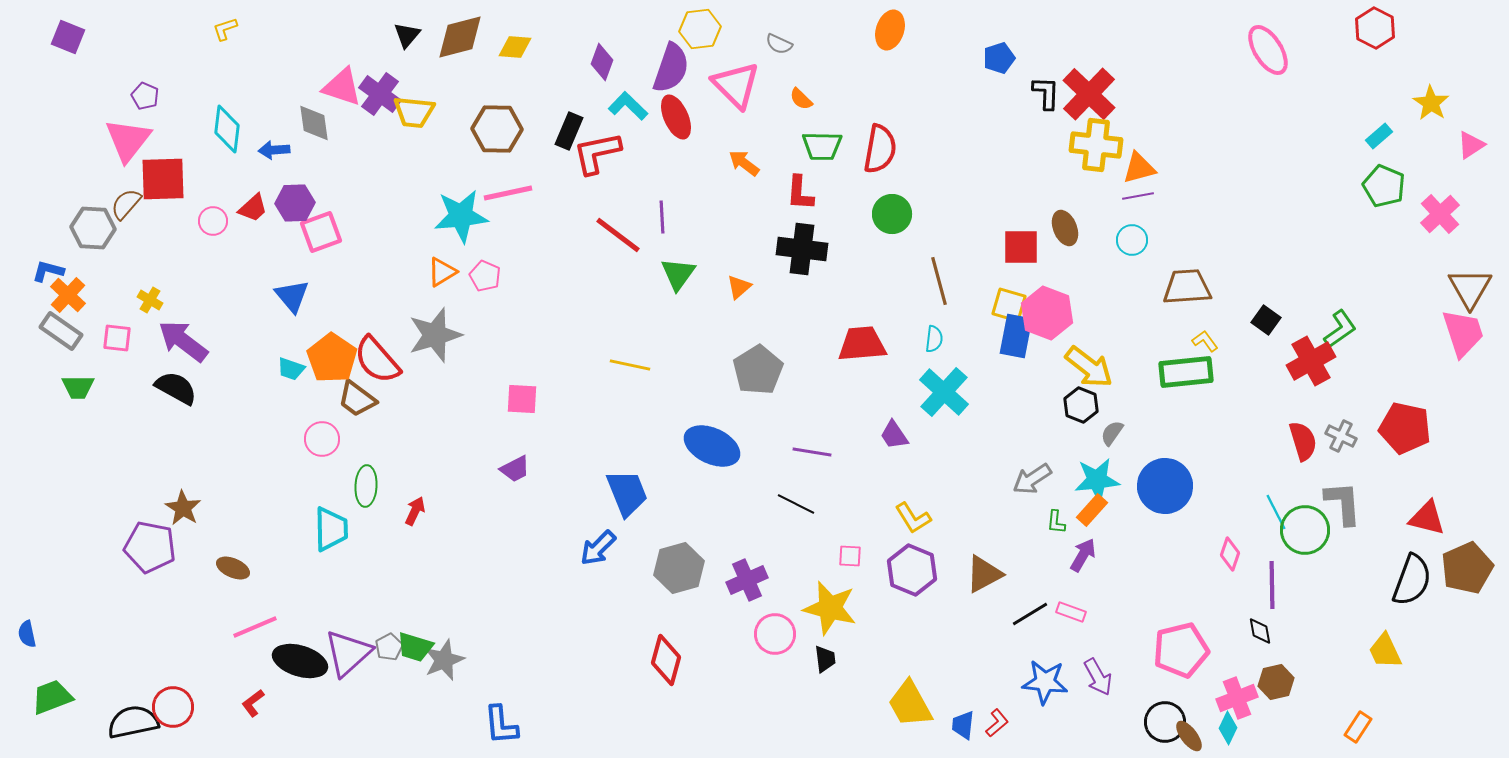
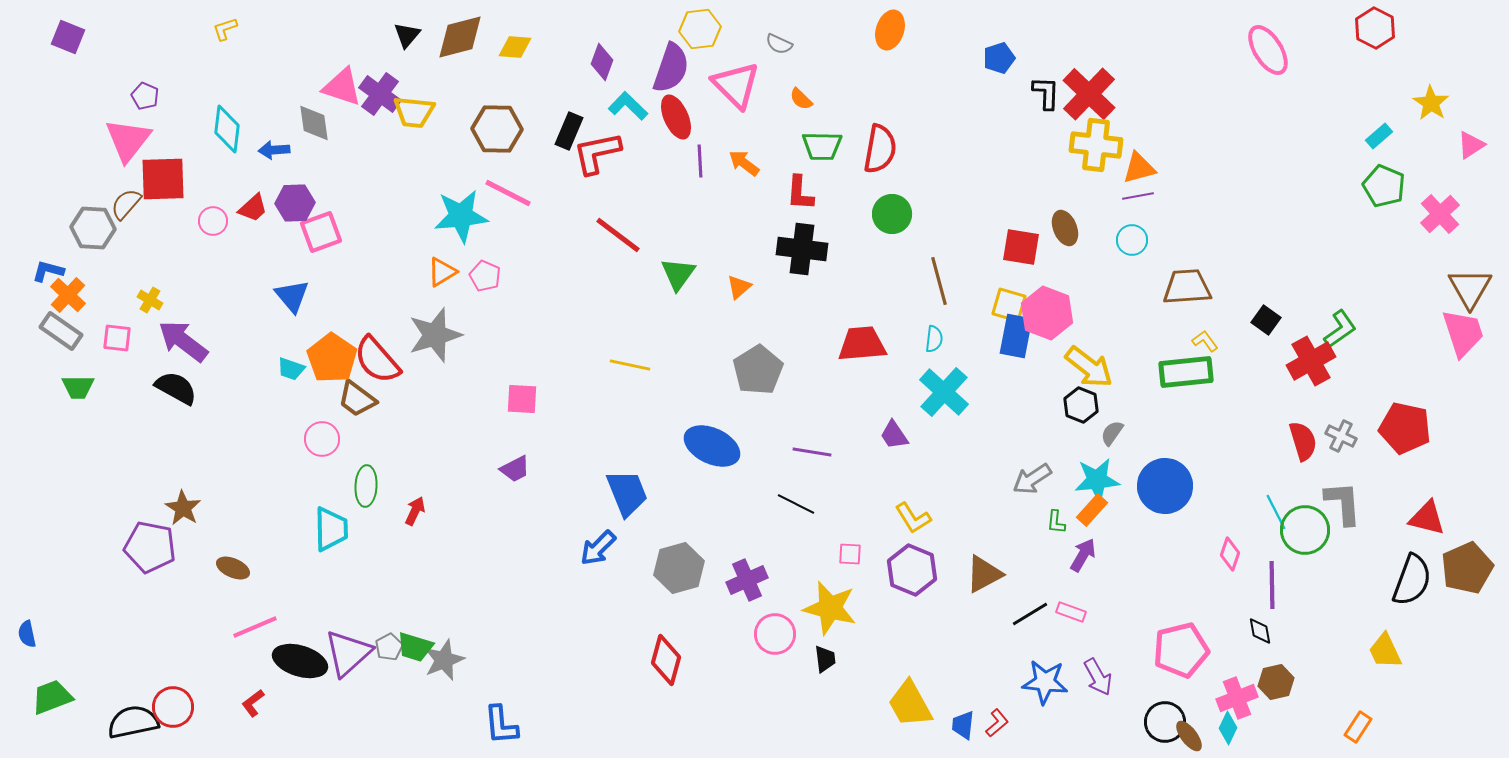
pink line at (508, 193): rotated 39 degrees clockwise
purple line at (662, 217): moved 38 px right, 56 px up
red square at (1021, 247): rotated 9 degrees clockwise
pink square at (850, 556): moved 2 px up
